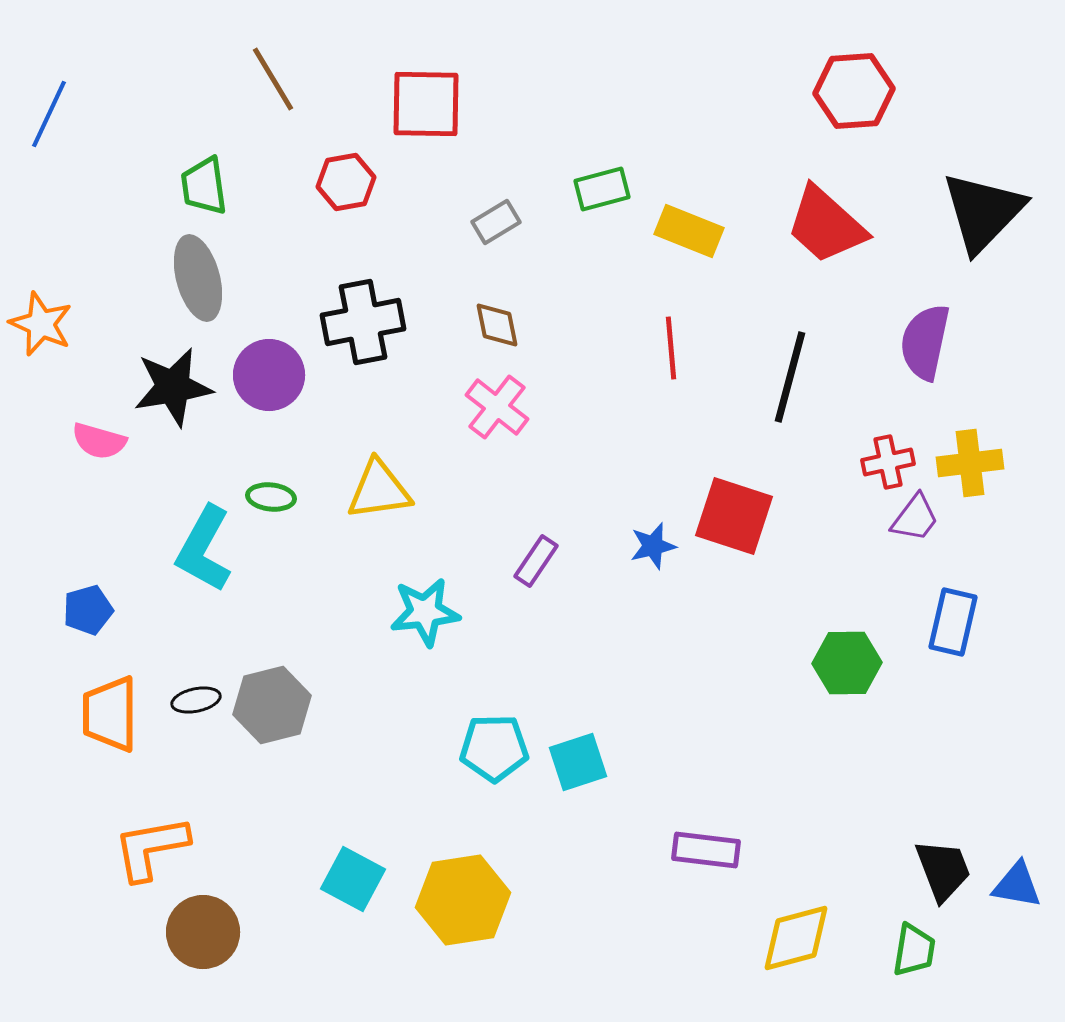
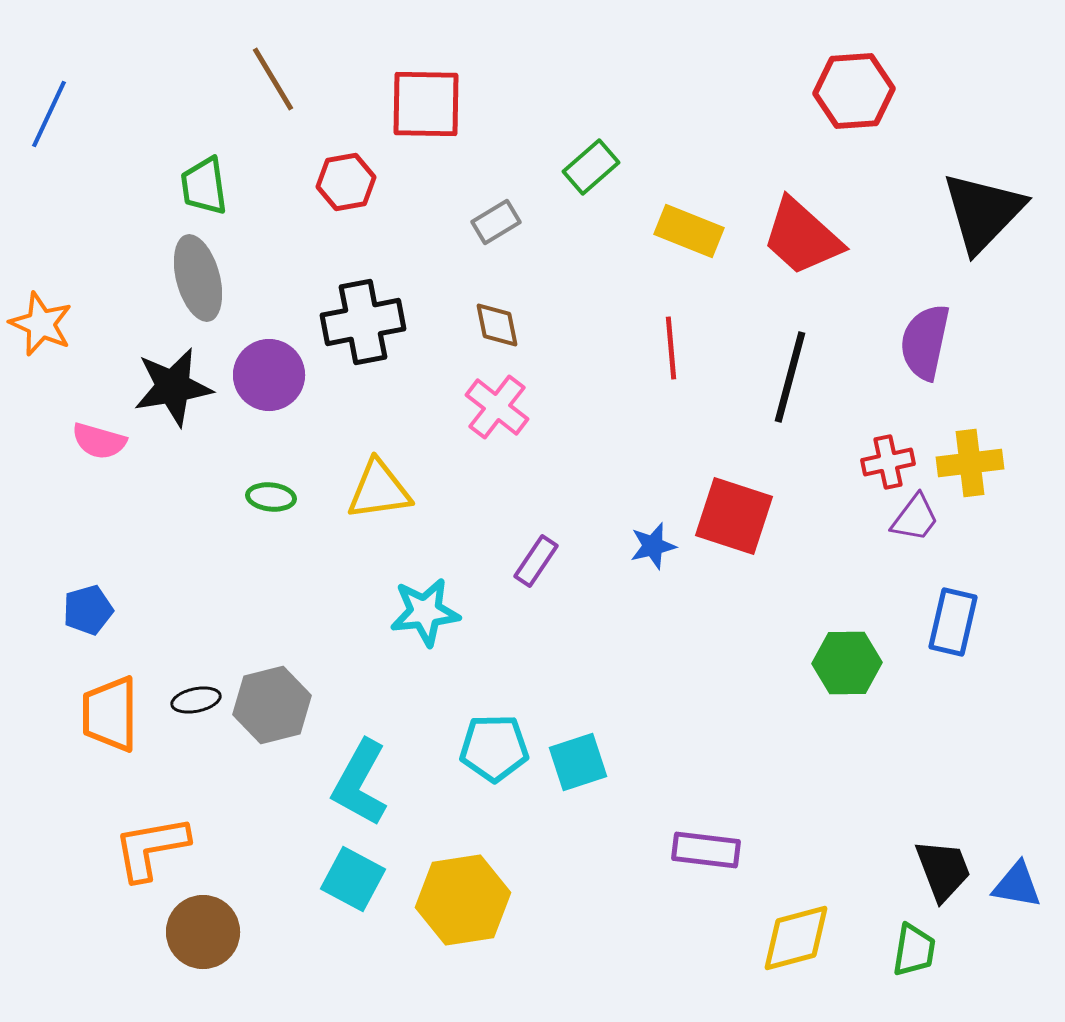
green rectangle at (602, 189): moved 11 px left, 22 px up; rotated 26 degrees counterclockwise
red trapezoid at (826, 225): moved 24 px left, 12 px down
cyan L-shape at (204, 549): moved 156 px right, 234 px down
